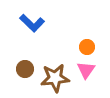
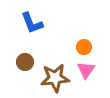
blue L-shape: rotated 25 degrees clockwise
orange circle: moved 3 px left
brown circle: moved 7 px up
